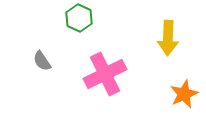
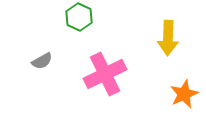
green hexagon: moved 1 px up
gray semicircle: rotated 85 degrees counterclockwise
